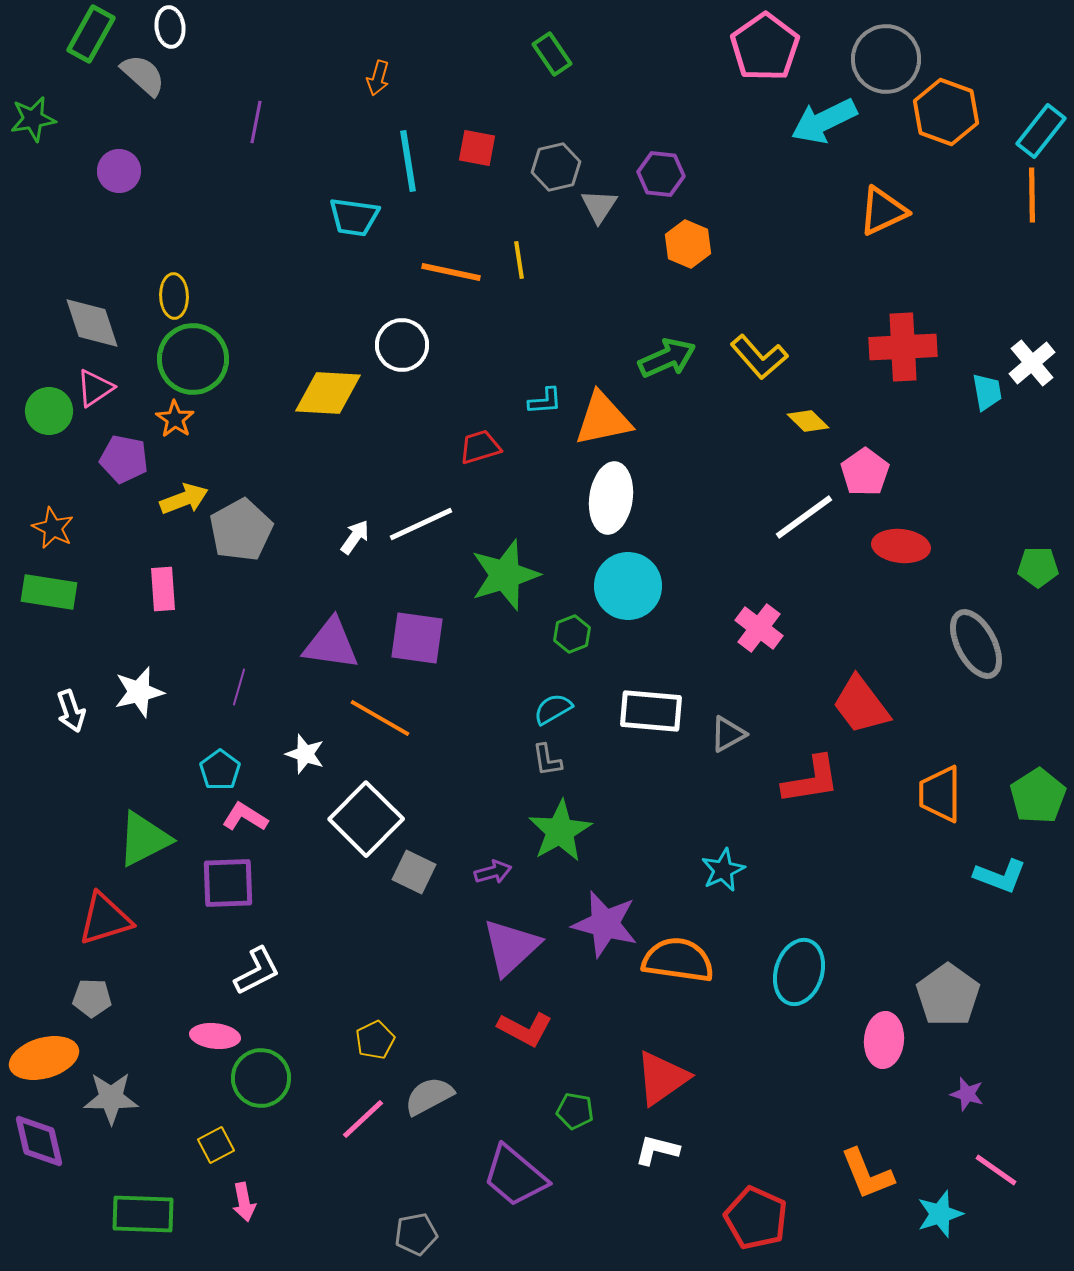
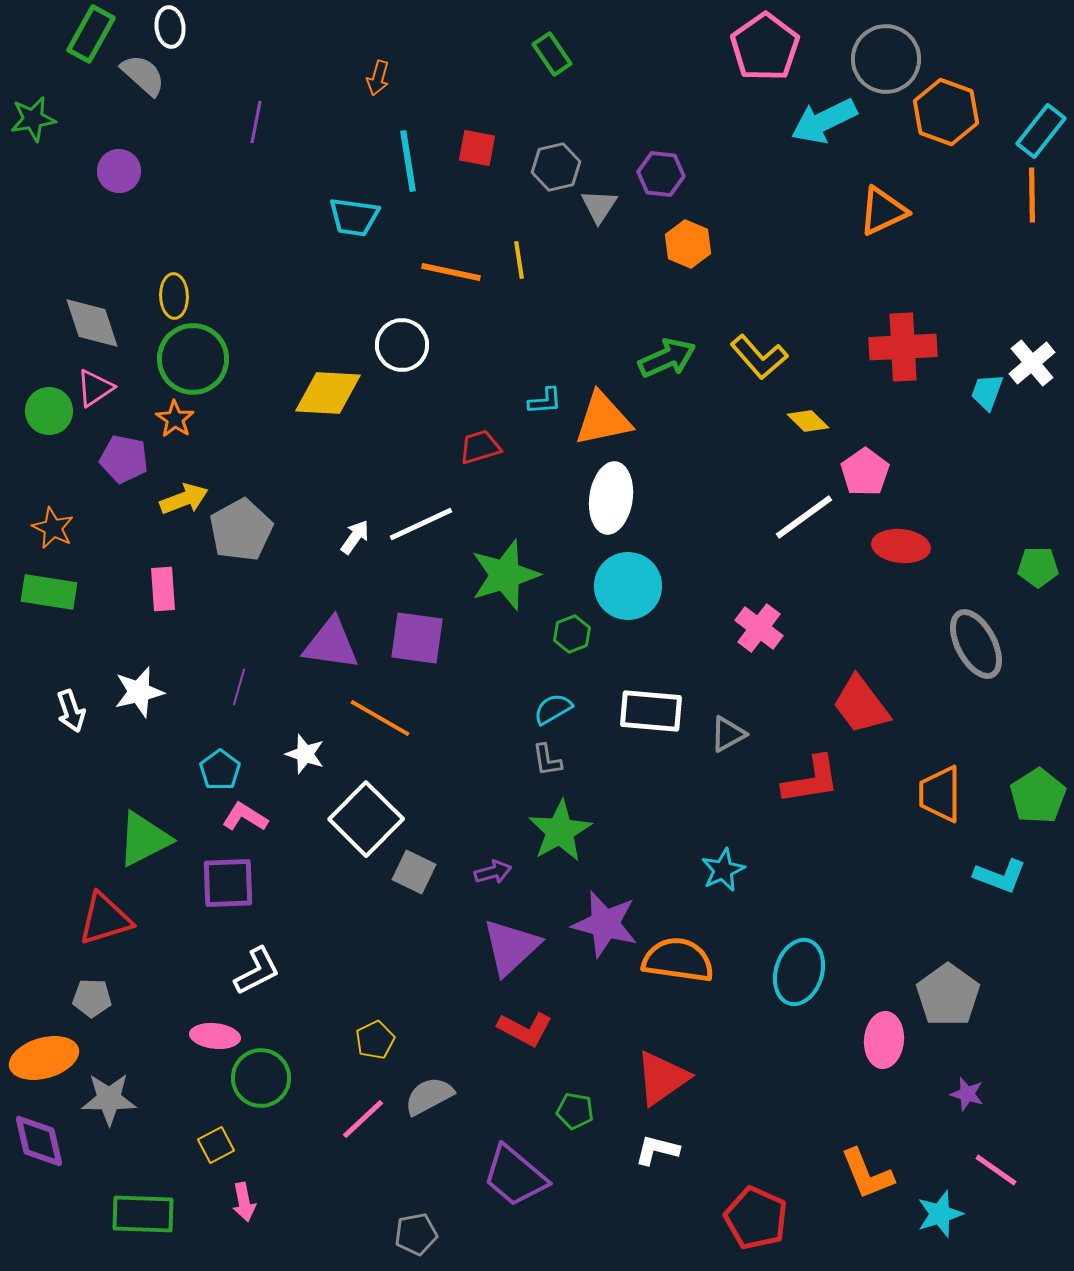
cyan trapezoid at (987, 392): rotated 150 degrees counterclockwise
gray star at (111, 1098): moved 2 px left, 1 px down
